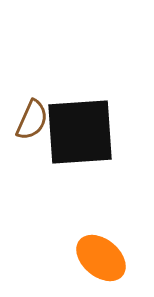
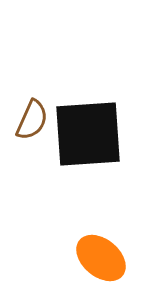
black square: moved 8 px right, 2 px down
